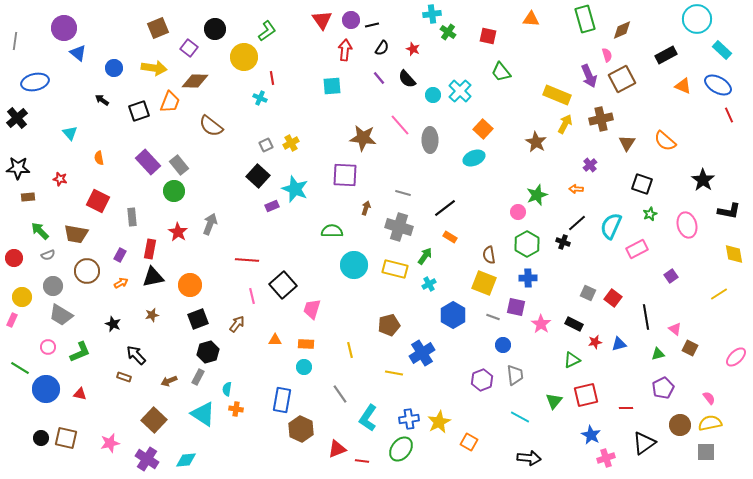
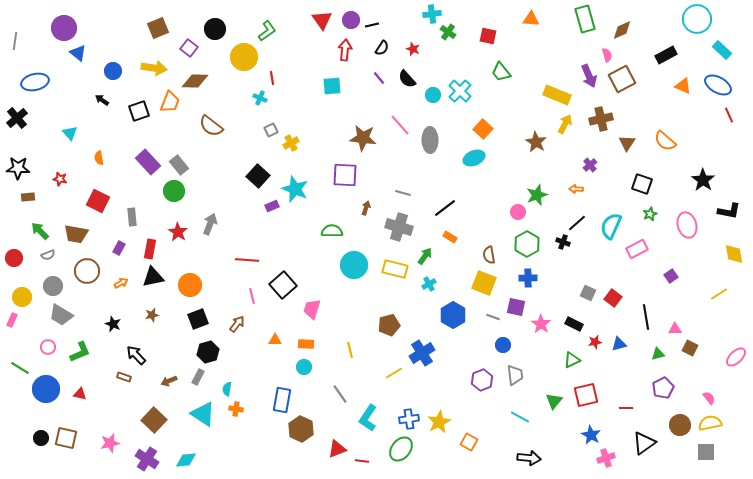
blue circle at (114, 68): moved 1 px left, 3 px down
gray square at (266, 145): moved 5 px right, 15 px up
purple rectangle at (120, 255): moved 1 px left, 7 px up
pink triangle at (675, 329): rotated 40 degrees counterclockwise
yellow line at (394, 373): rotated 42 degrees counterclockwise
